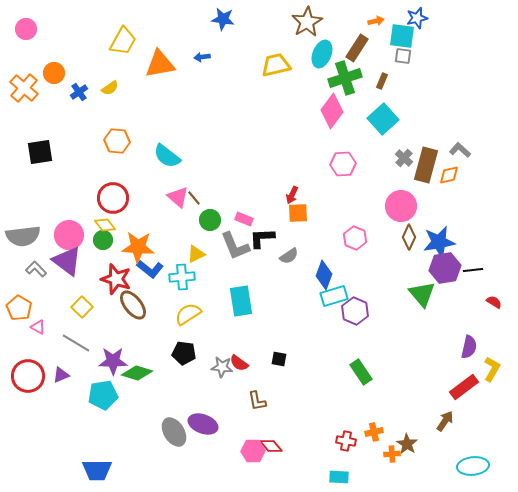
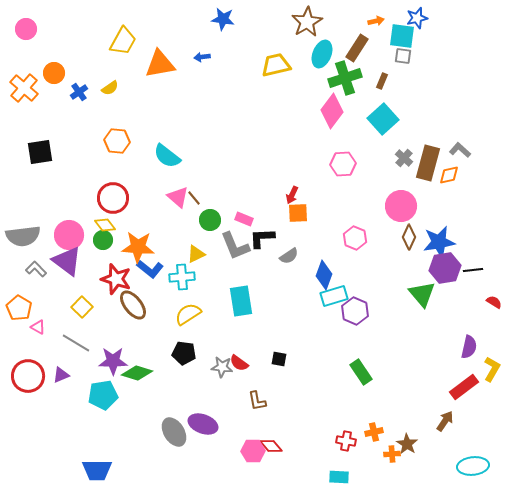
brown rectangle at (426, 165): moved 2 px right, 2 px up
